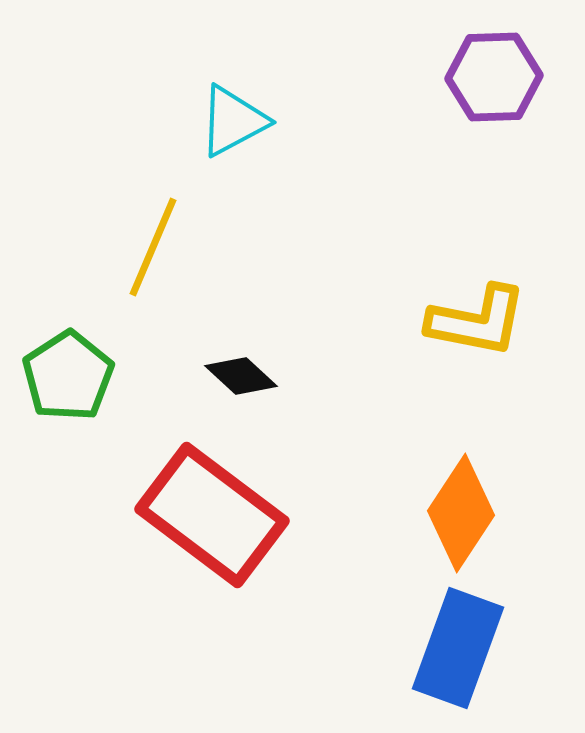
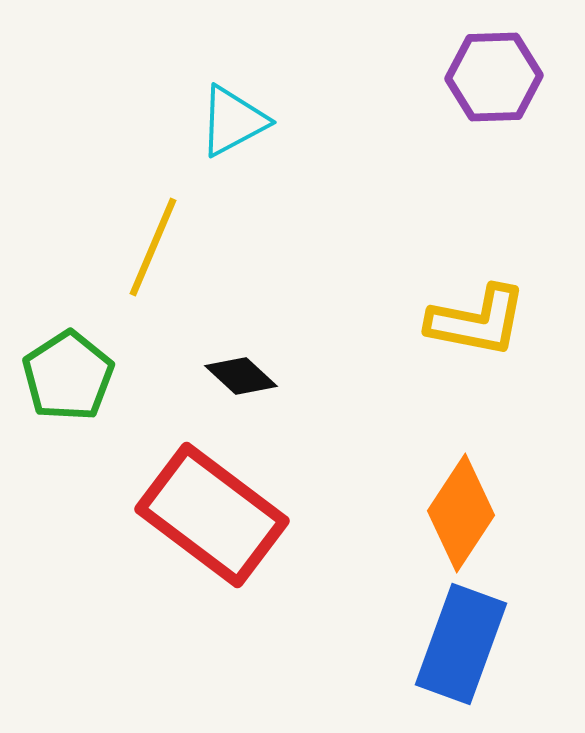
blue rectangle: moved 3 px right, 4 px up
